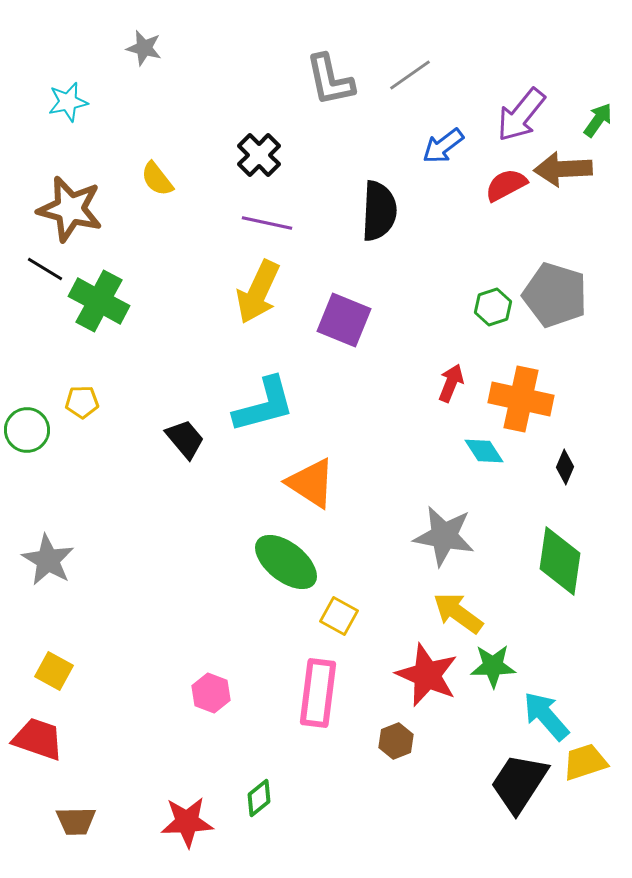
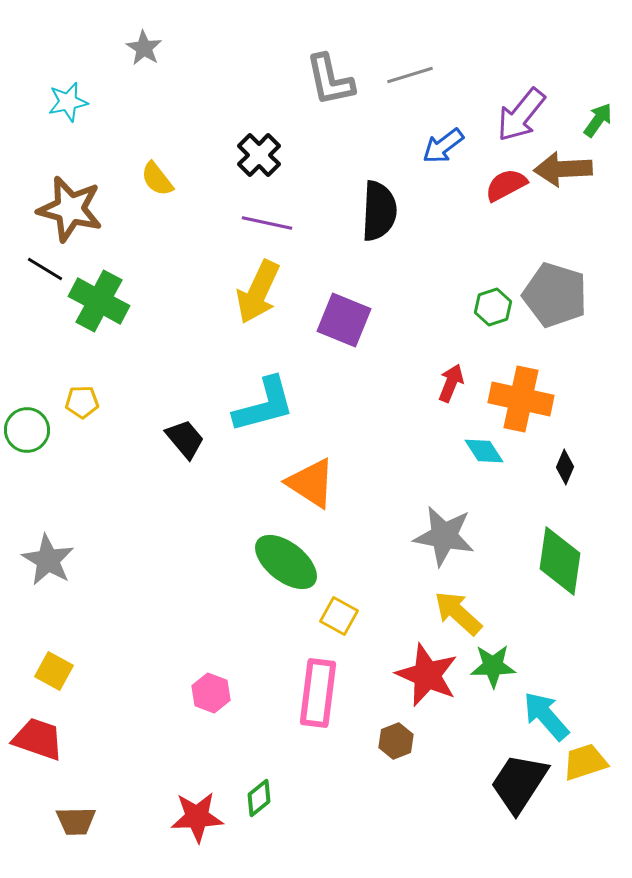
gray star at (144, 48): rotated 18 degrees clockwise
gray line at (410, 75): rotated 18 degrees clockwise
yellow arrow at (458, 613): rotated 6 degrees clockwise
red star at (187, 822): moved 10 px right, 5 px up
